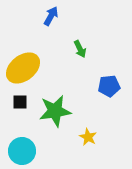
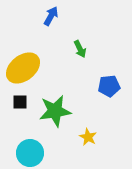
cyan circle: moved 8 px right, 2 px down
